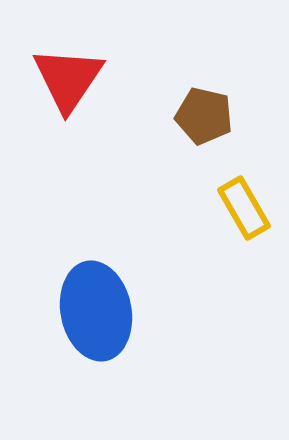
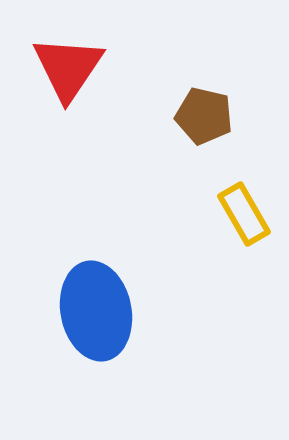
red triangle: moved 11 px up
yellow rectangle: moved 6 px down
